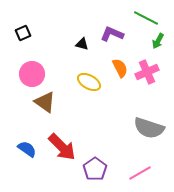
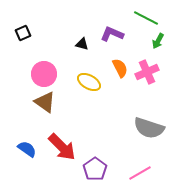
pink circle: moved 12 px right
